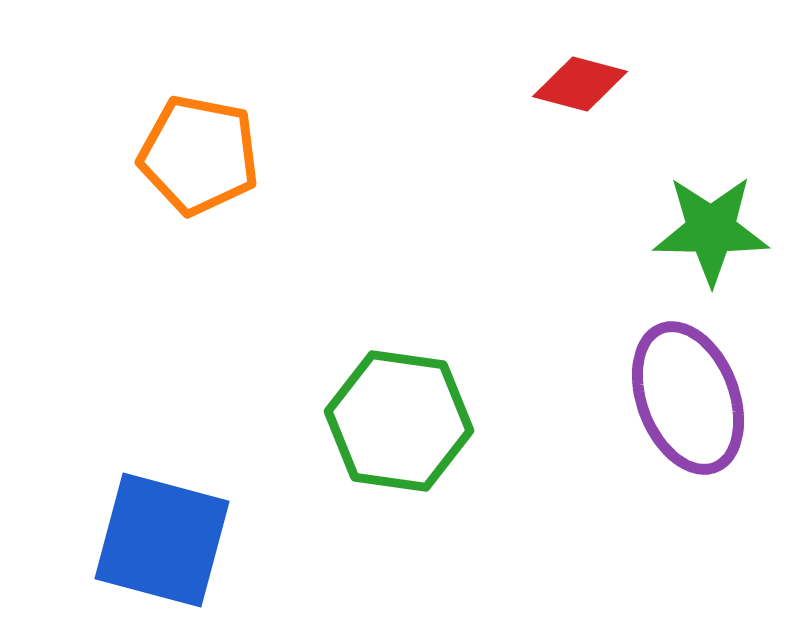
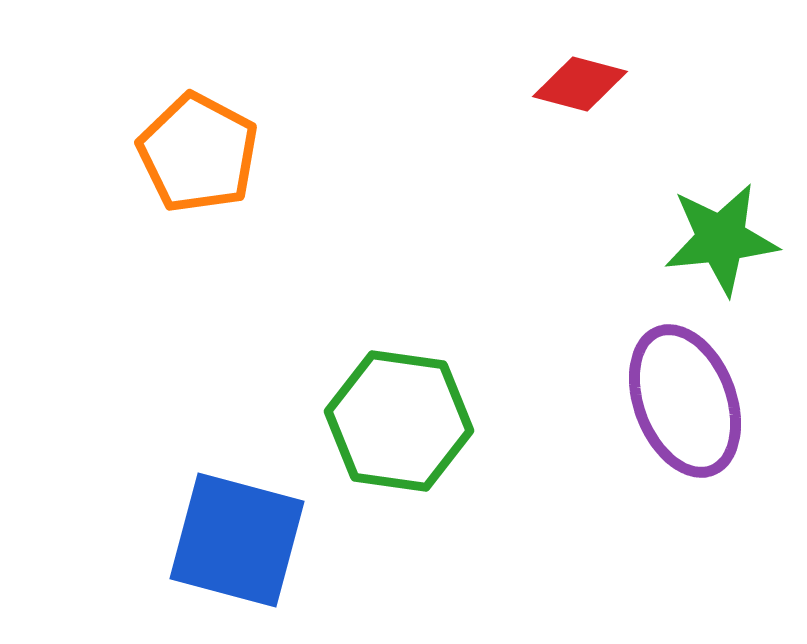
orange pentagon: moved 1 px left, 2 px up; rotated 17 degrees clockwise
green star: moved 10 px right, 9 px down; rotated 7 degrees counterclockwise
purple ellipse: moved 3 px left, 3 px down
blue square: moved 75 px right
